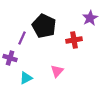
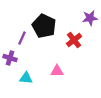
purple star: rotated 21 degrees clockwise
red cross: rotated 28 degrees counterclockwise
pink triangle: rotated 48 degrees clockwise
cyan triangle: rotated 32 degrees clockwise
